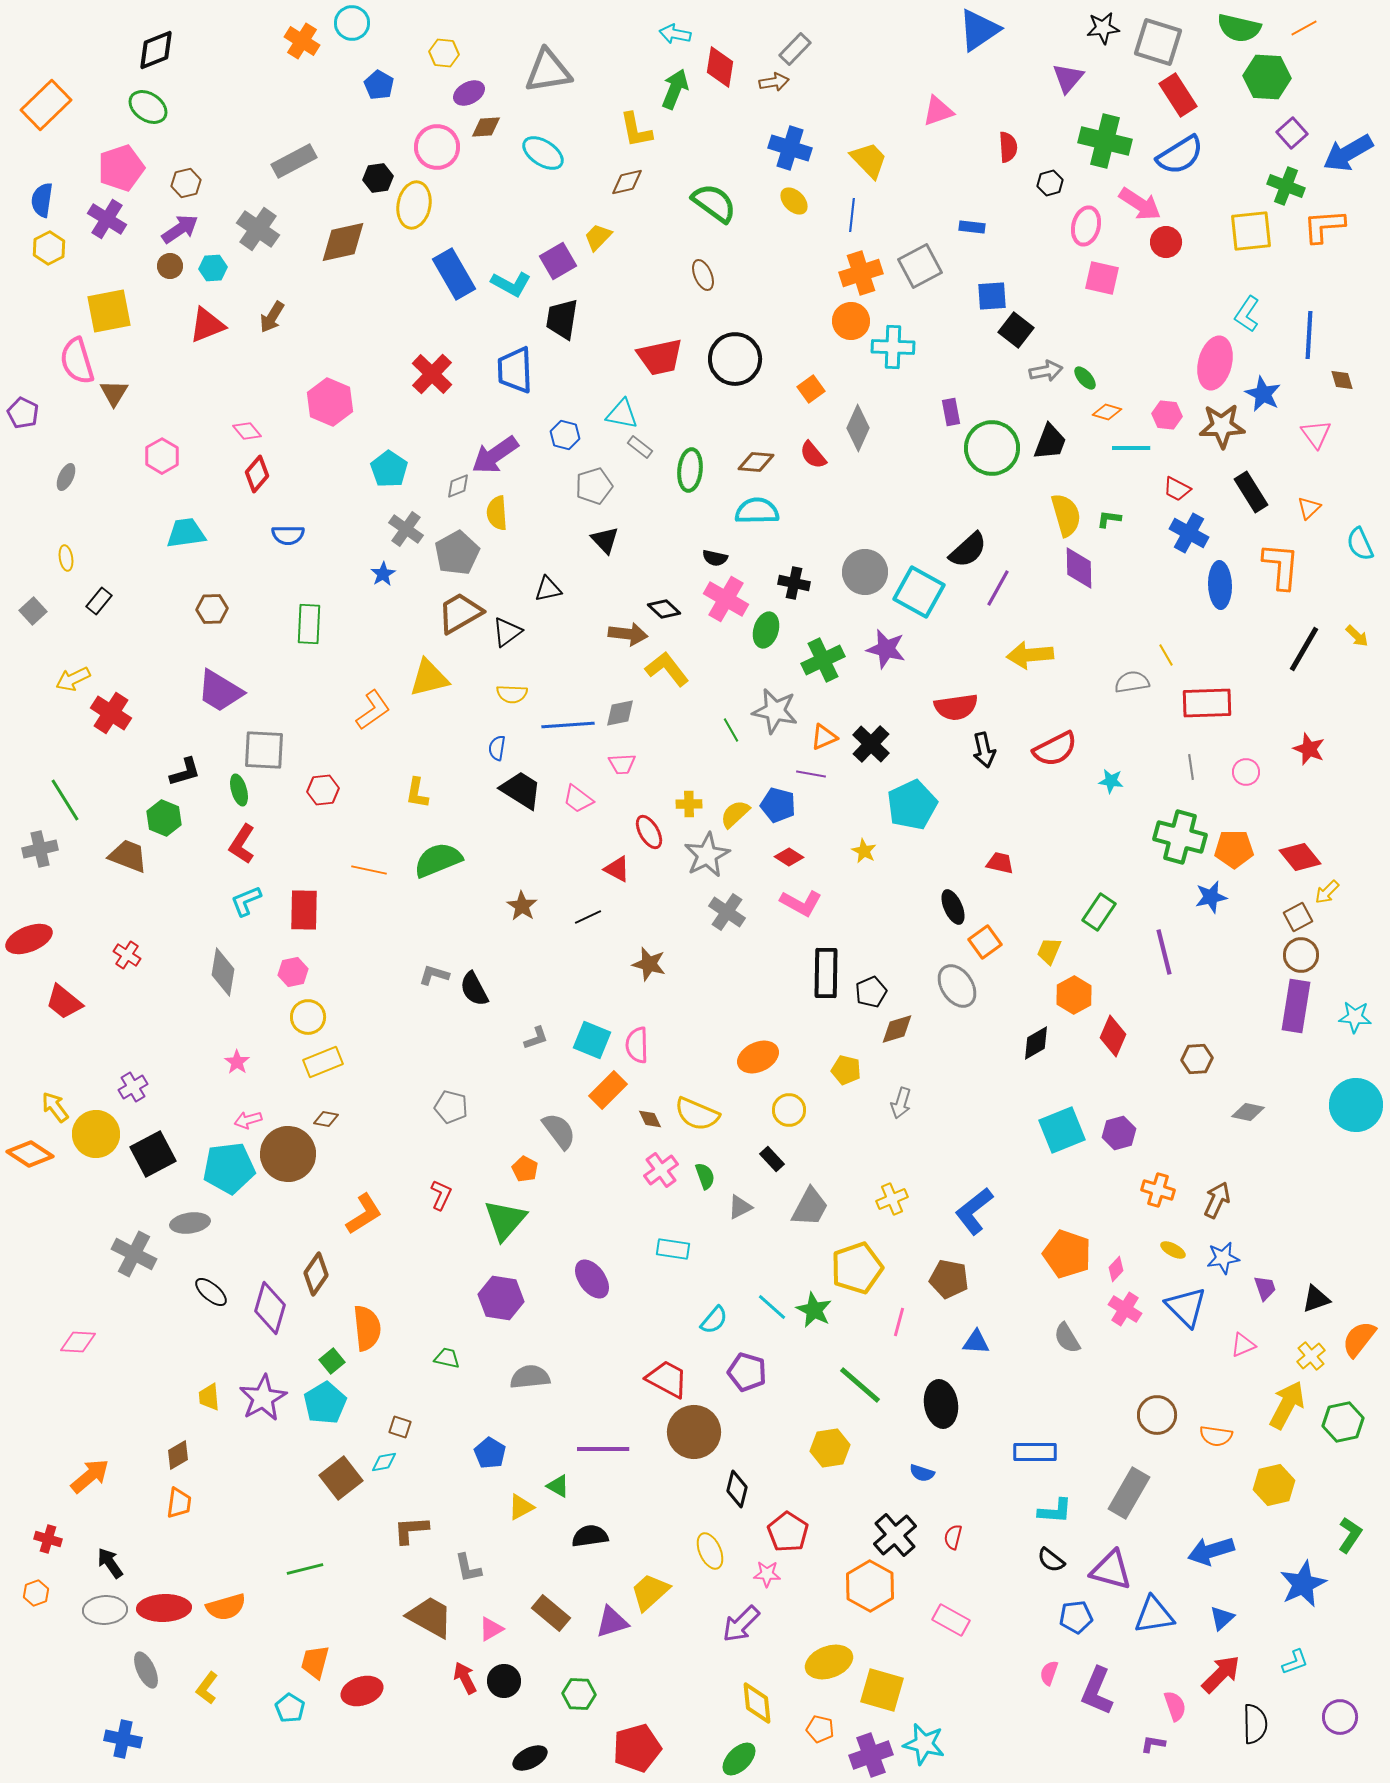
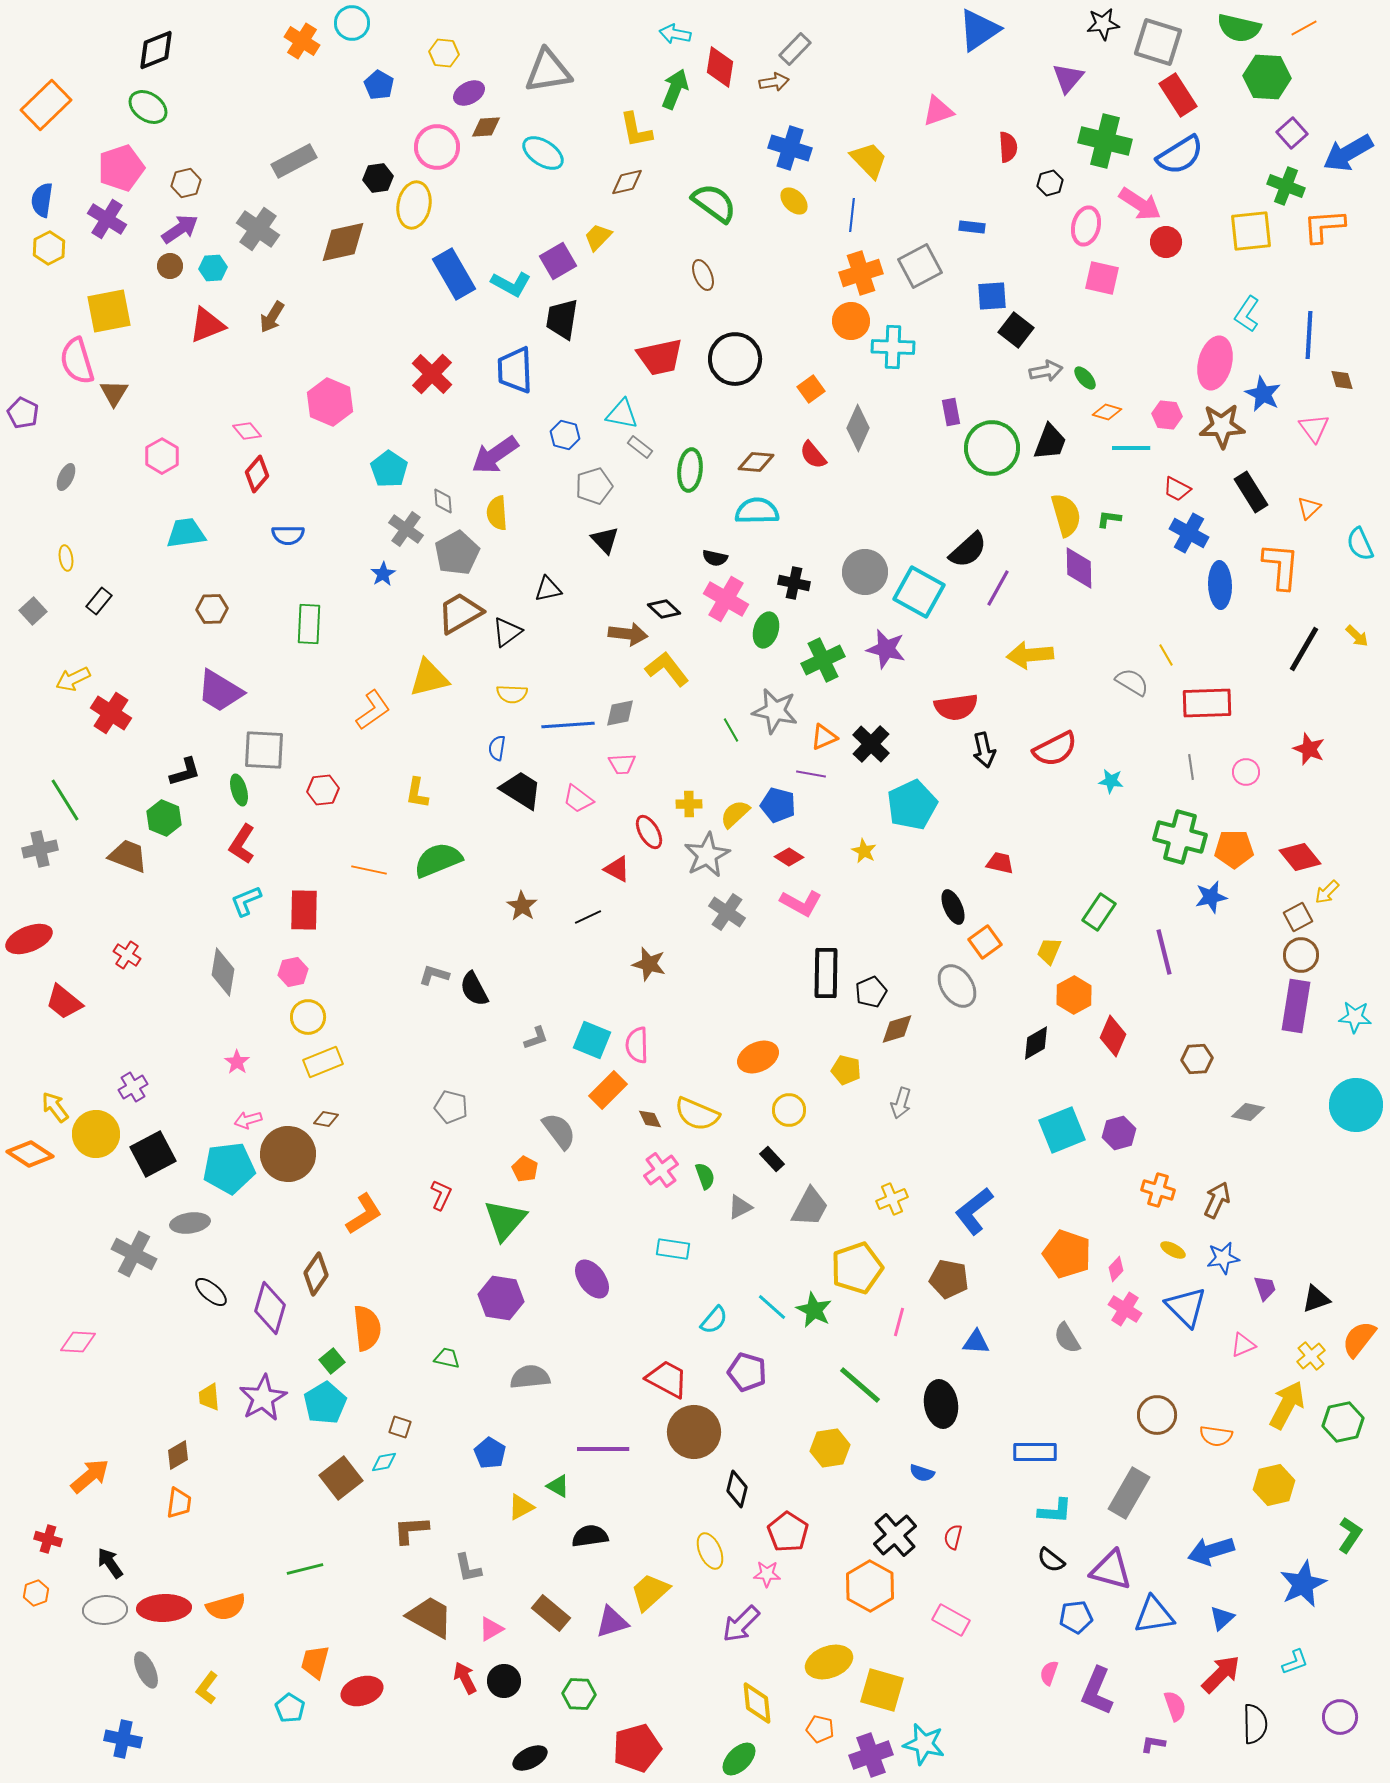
black star at (1103, 28): moved 4 px up
pink triangle at (1316, 434): moved 2 px left, 6 px up
gray diamond at (458, 486): moved 15 px left, 15 px down; rotated 72 degrees counterclockwise
gray semicircle at (1132, 682): rotated 40 degrees clockwise
